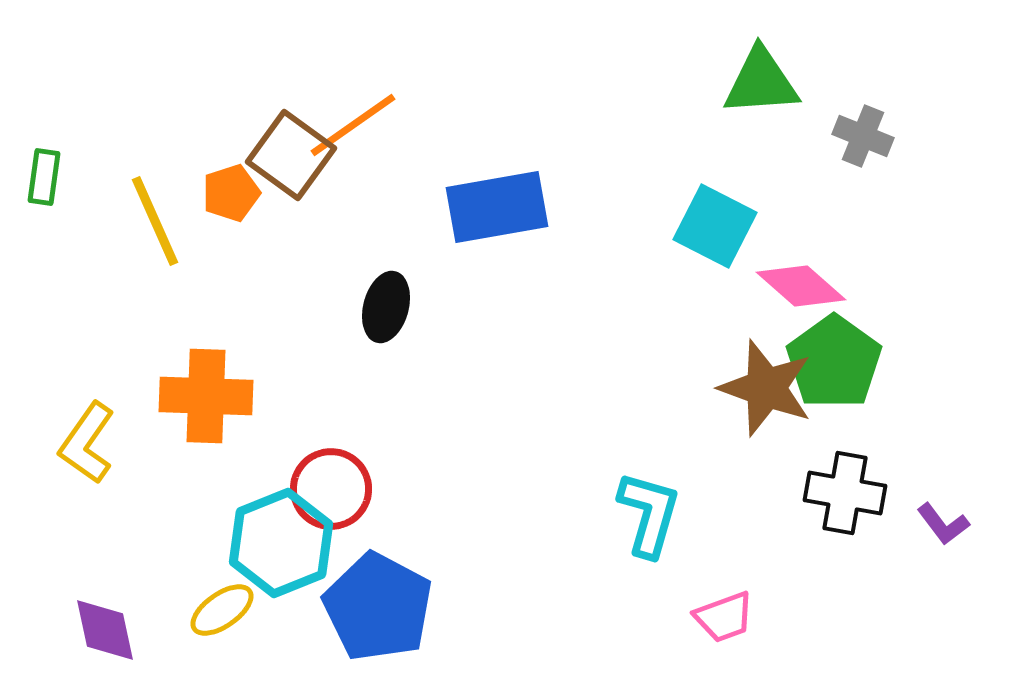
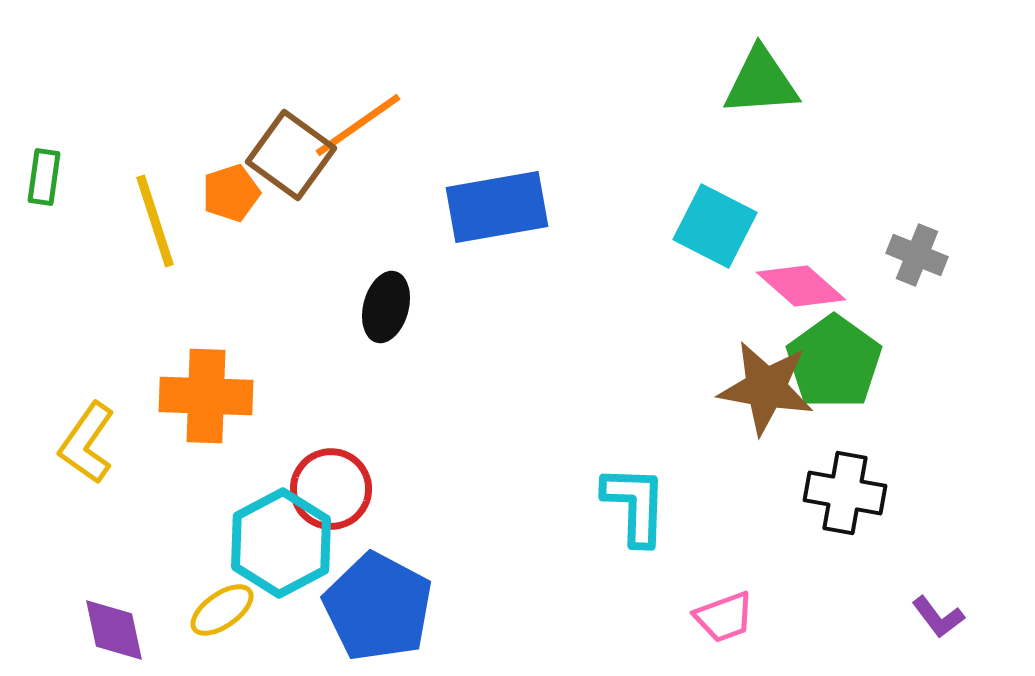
orange line: moved 5 px right
gray cross: moved 54 px right, 119 px down
yellow line: rotated 6 degrees clockwise
brown star: rotated 10 degrees counterclockwise
cyan L-shape: moved 14 px left, 9 px up; rotated 14 degrees counterclockwise
purple L-shape: moved 5 px left, 93 px down
cyan hexagon: rotated 6 degrees counterclockwise
purple diamond: moved 9 px right
